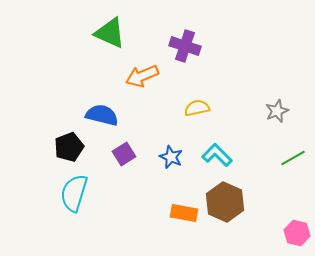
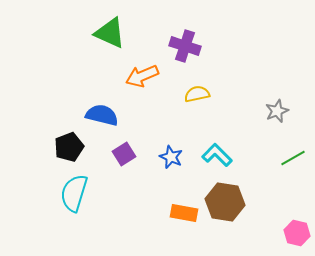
yellow semicircle: moved 14 px up
brown hexagon: rotated 15 degrees counterclockwise
